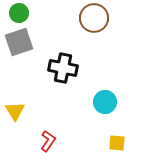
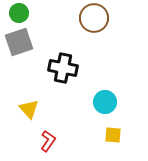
yellow triangle: moved 14 px right, 2 px up; rotated 10 degrees counterclockwise
yellow square: moved 4 px left, 8 px up
